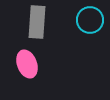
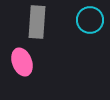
pink ellipse: moved 5 px left, 2 px up
